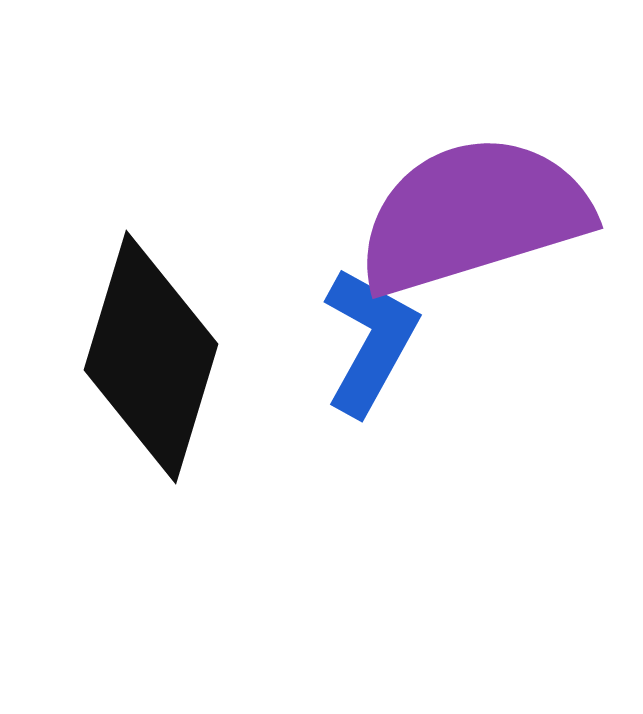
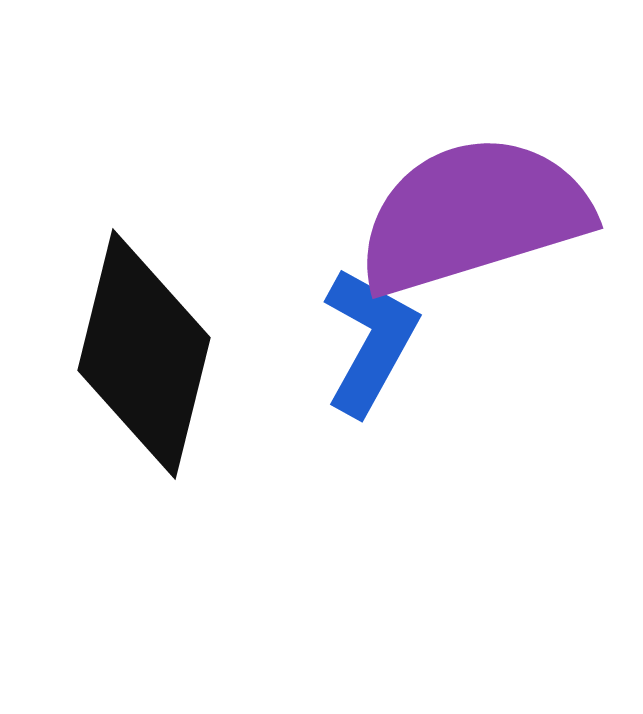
black diamond: moved 7 px left, 3 px up; rotated 3 degrees counterclockwise
